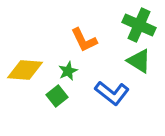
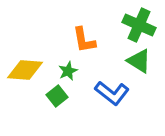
orange L-shape: rotated 16 degrees clockwise
